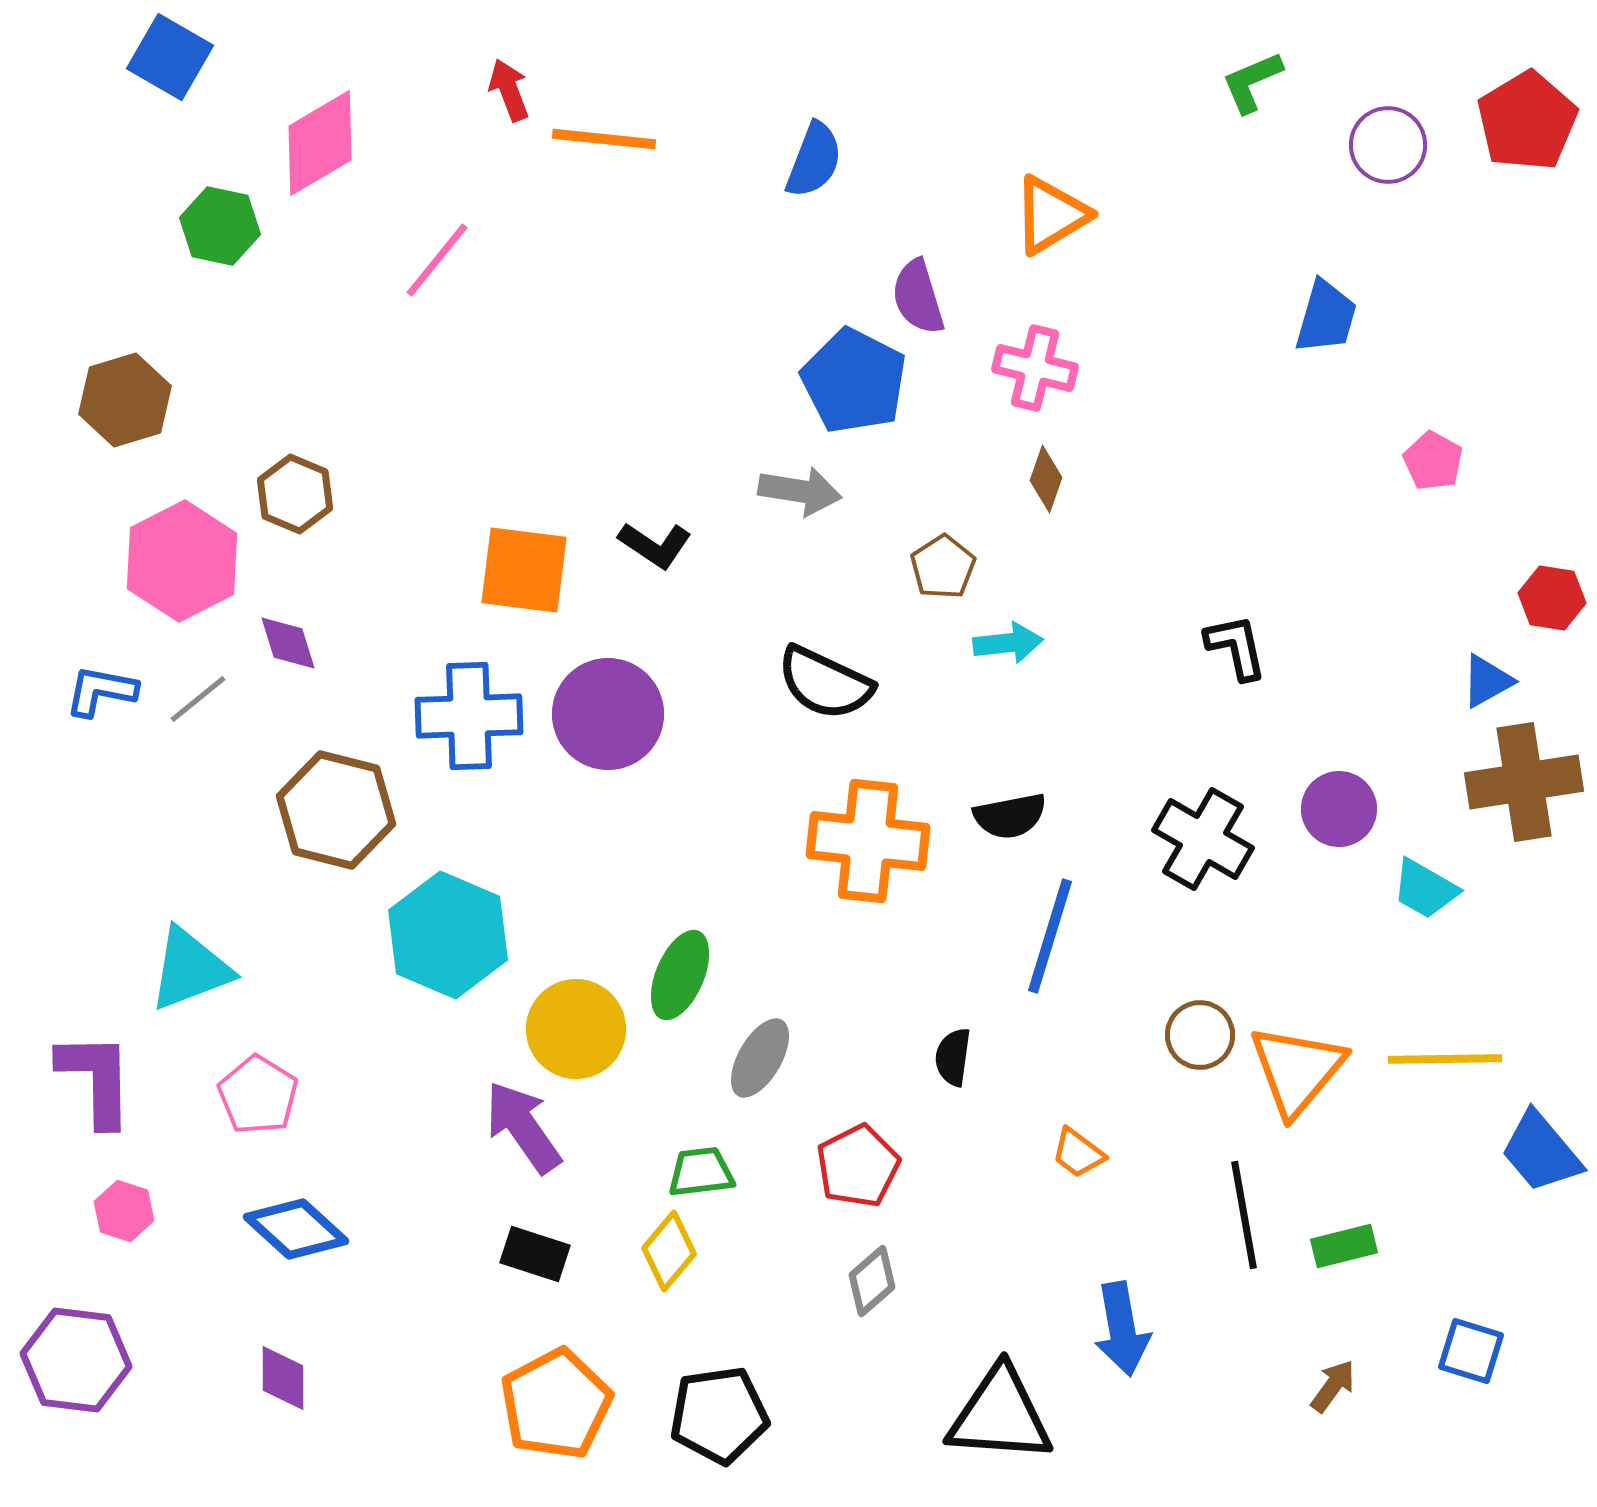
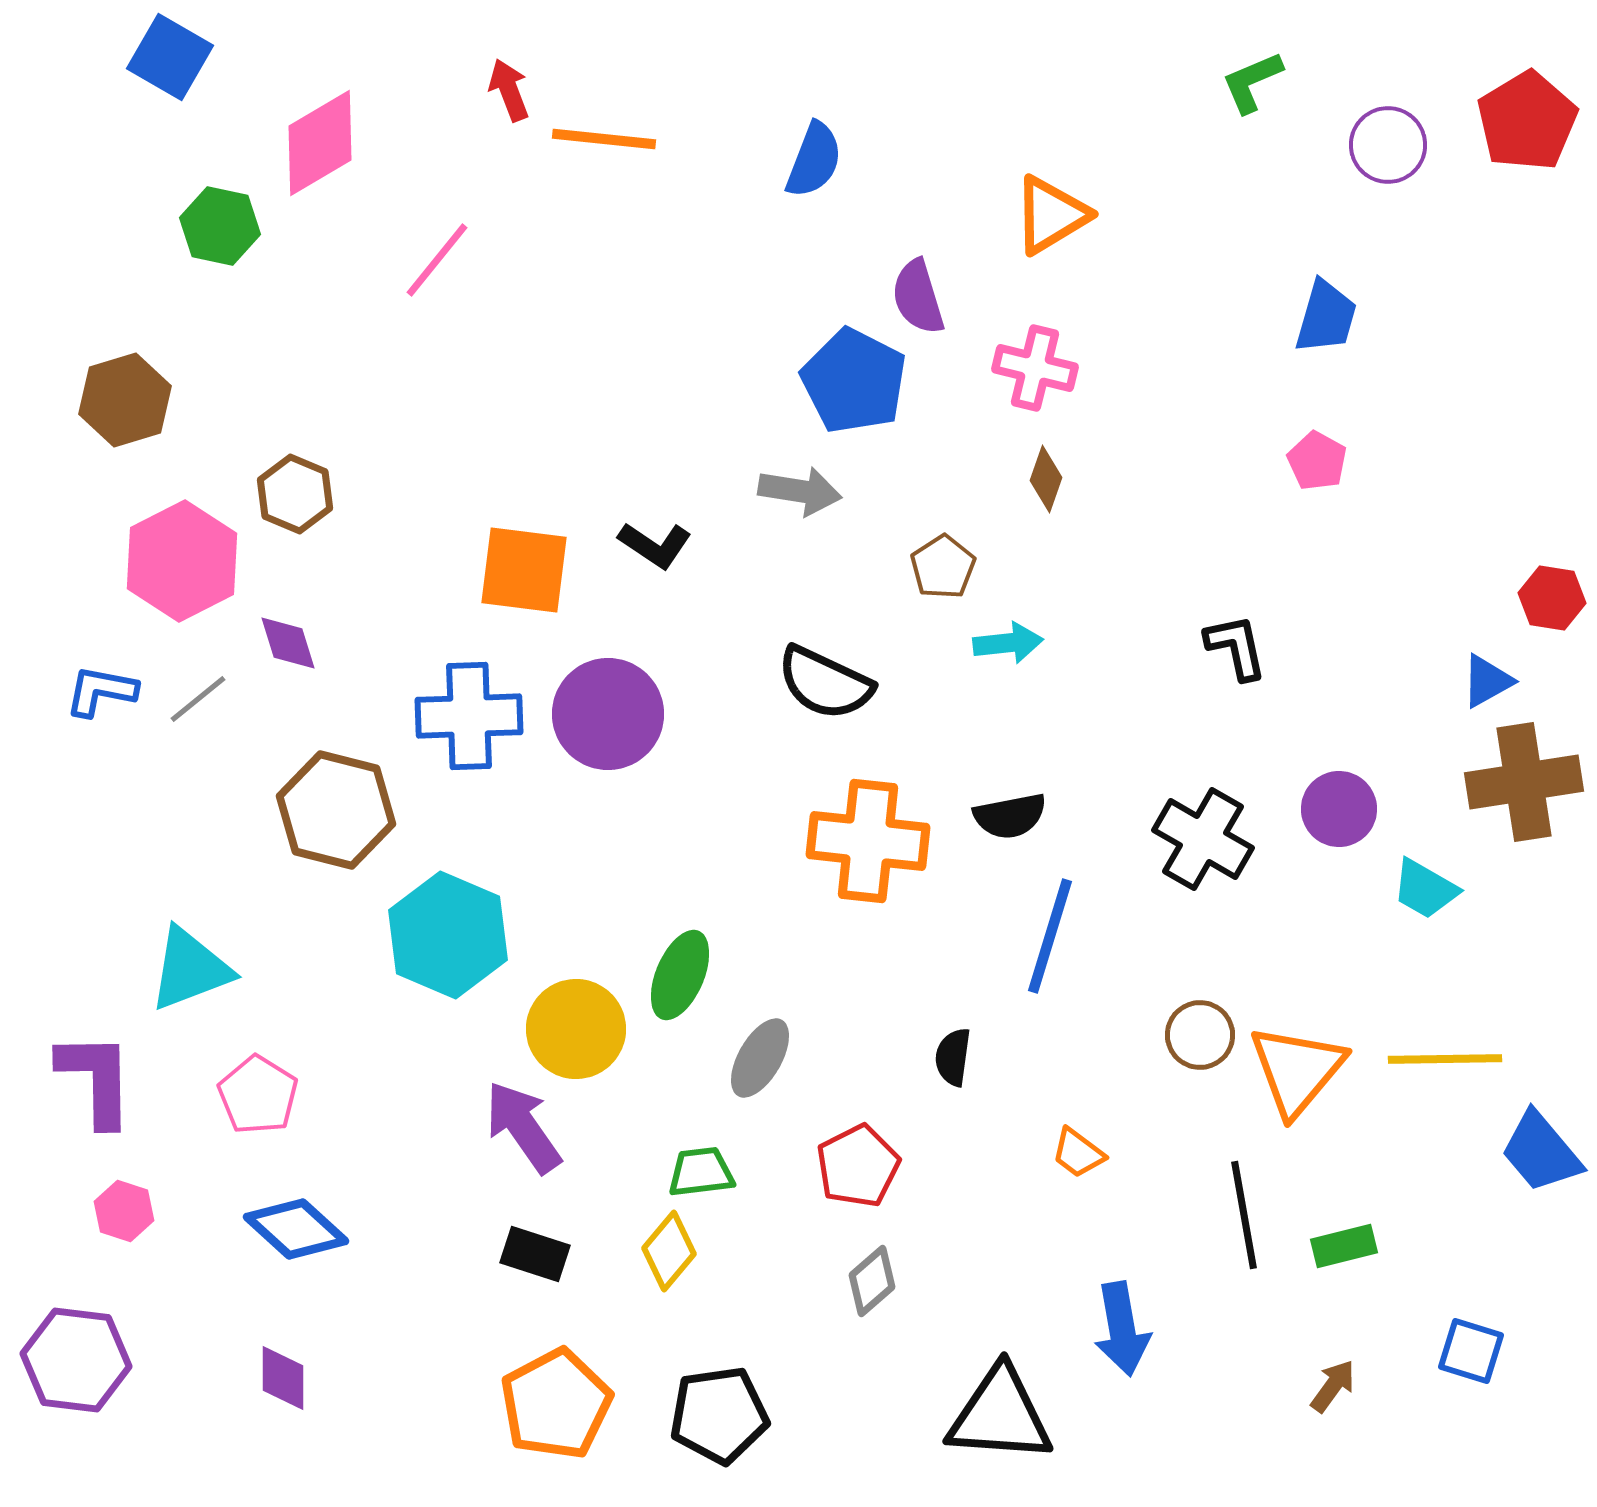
pink pentagon at (1433, 461): moved 116 px left
